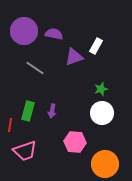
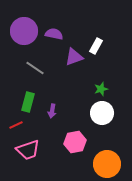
green rectangle: moved 9 px up
red line: moved 6 px right; rotated 56 degrees clockwise
pink hexagon: rotated 15 degrees counterclockwise
pink trapezoid: moved 3 px right, 1 px up
orange circle: moved 2 px right
